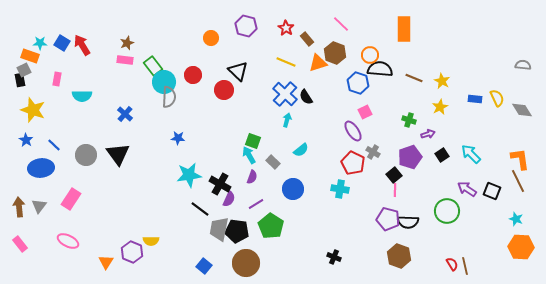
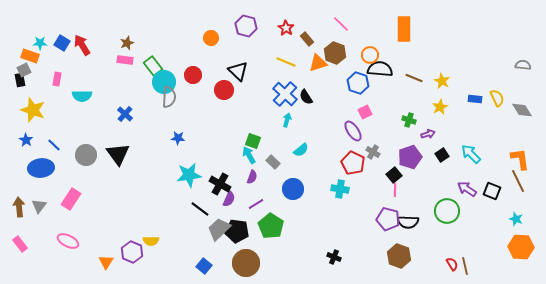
gray trapezoid at (219, 229): rotated 35 degrees clockwise
